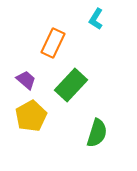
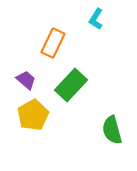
yellow pentagon: moved 2 px right, 1 px up
green semicircle: moved 15 px right, 3 px up; rotated 148 degrees clockwise
